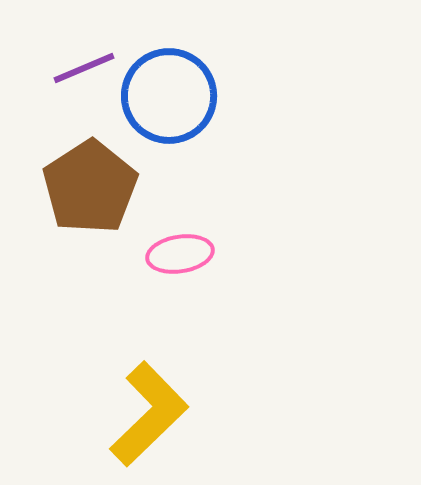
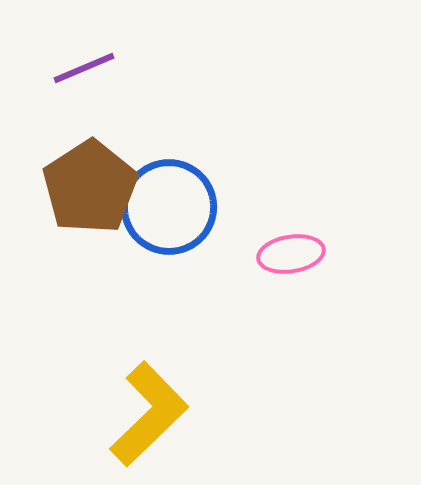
blue circle: moved 111 px down
pink ellipse: moved 111 px right
